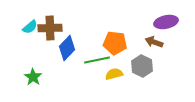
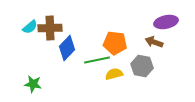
gray hexagon: rotated 15 degrees counterclockwise
green star: moved 7 px down; rotated 24 degrees counterclockwise
